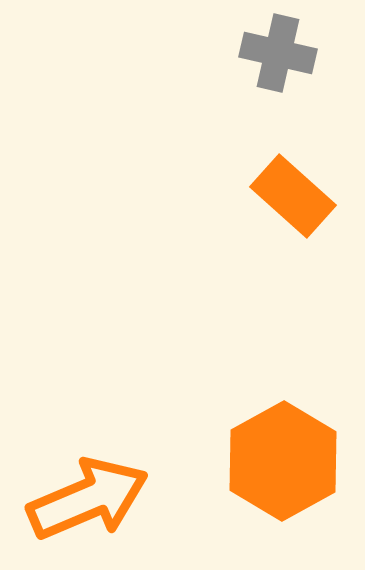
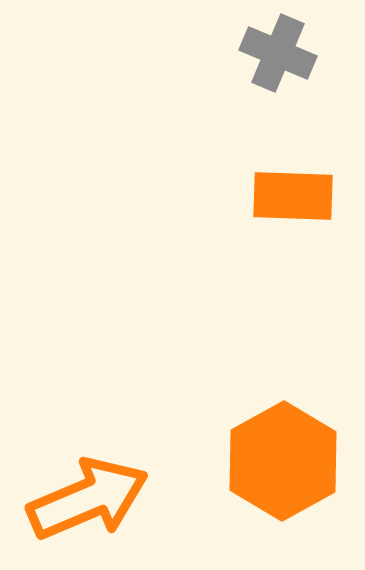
gray cross: rotated 10 degrees clockwise
orange rectangle: rotated 40 degrees counterclockwise
